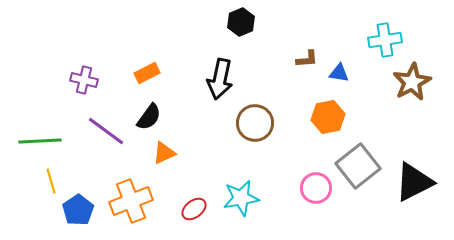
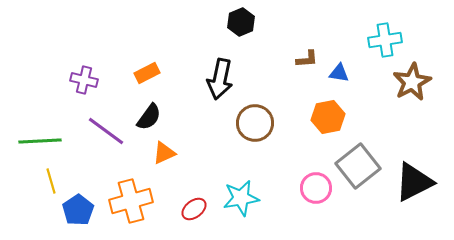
orange cross: rotated 6 degrees clockwise
